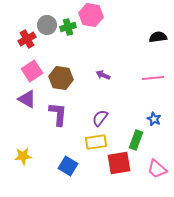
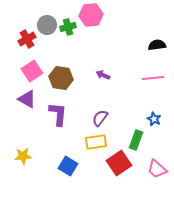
pink hexagon: rotated 15 degrees counterclockwise
black semicircle: moved 1 px left, 8 px down
red square: rotated 25 degrees counterclockwise
